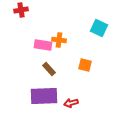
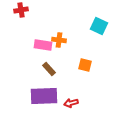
cyan square: moved 2 px up
